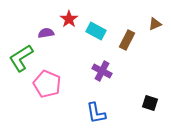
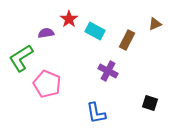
cyan rectangle: moved 1 px left
purple cross: moved 6 px right
